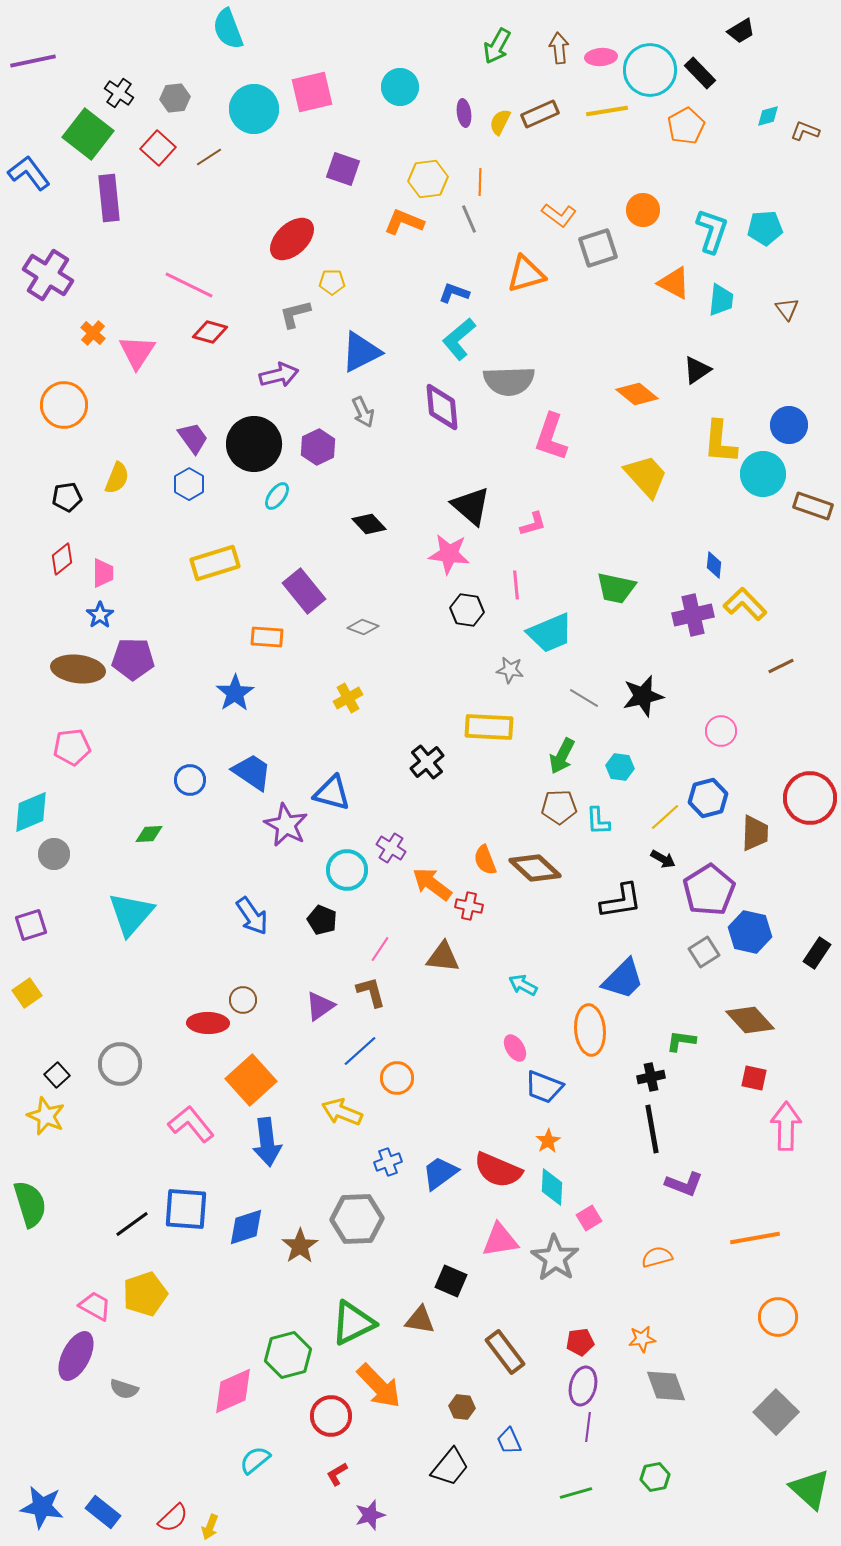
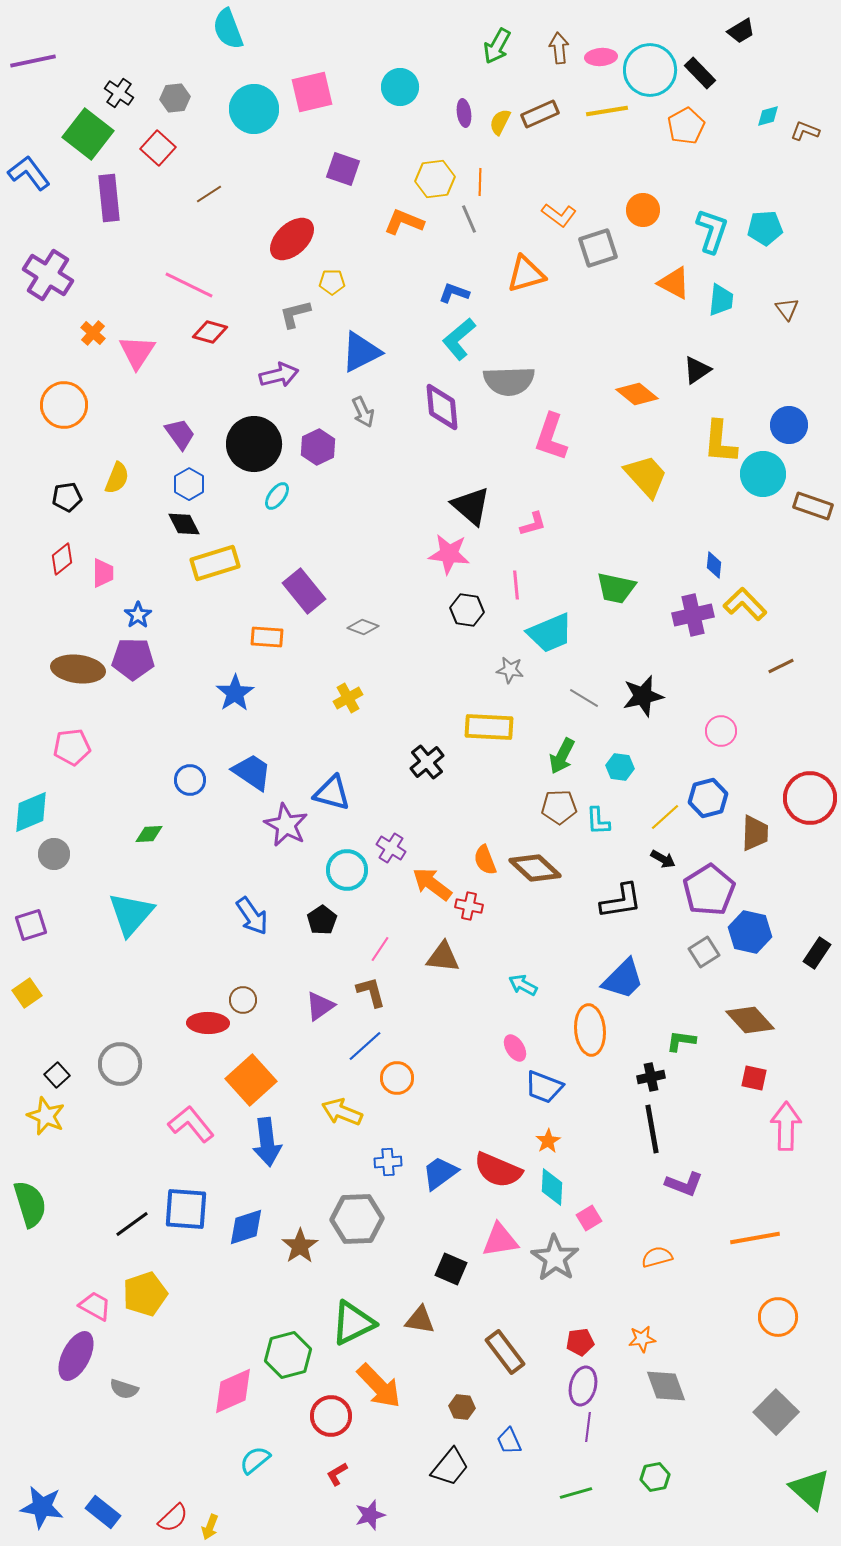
brown line at (209, 157): moved 37 px down
yellow hexagon at (428, 179): moved 7 px right
purple trapezoid at (193, 438): moved 13 px left, 4 px up
black diamond at (369, 524): moved 185 px left; rotated 16 degrees clockwise
blue star at (100, 615): moved 38 px right
black pentagon at (322, 920): rotated 16 degrees clockwise
blue line at (360, 1051): moved 5 px right, 5 px up
blue cross at (388, 1162): rotated 16 degrees clockwise
black square at (451, 1281): moved 12 px up
